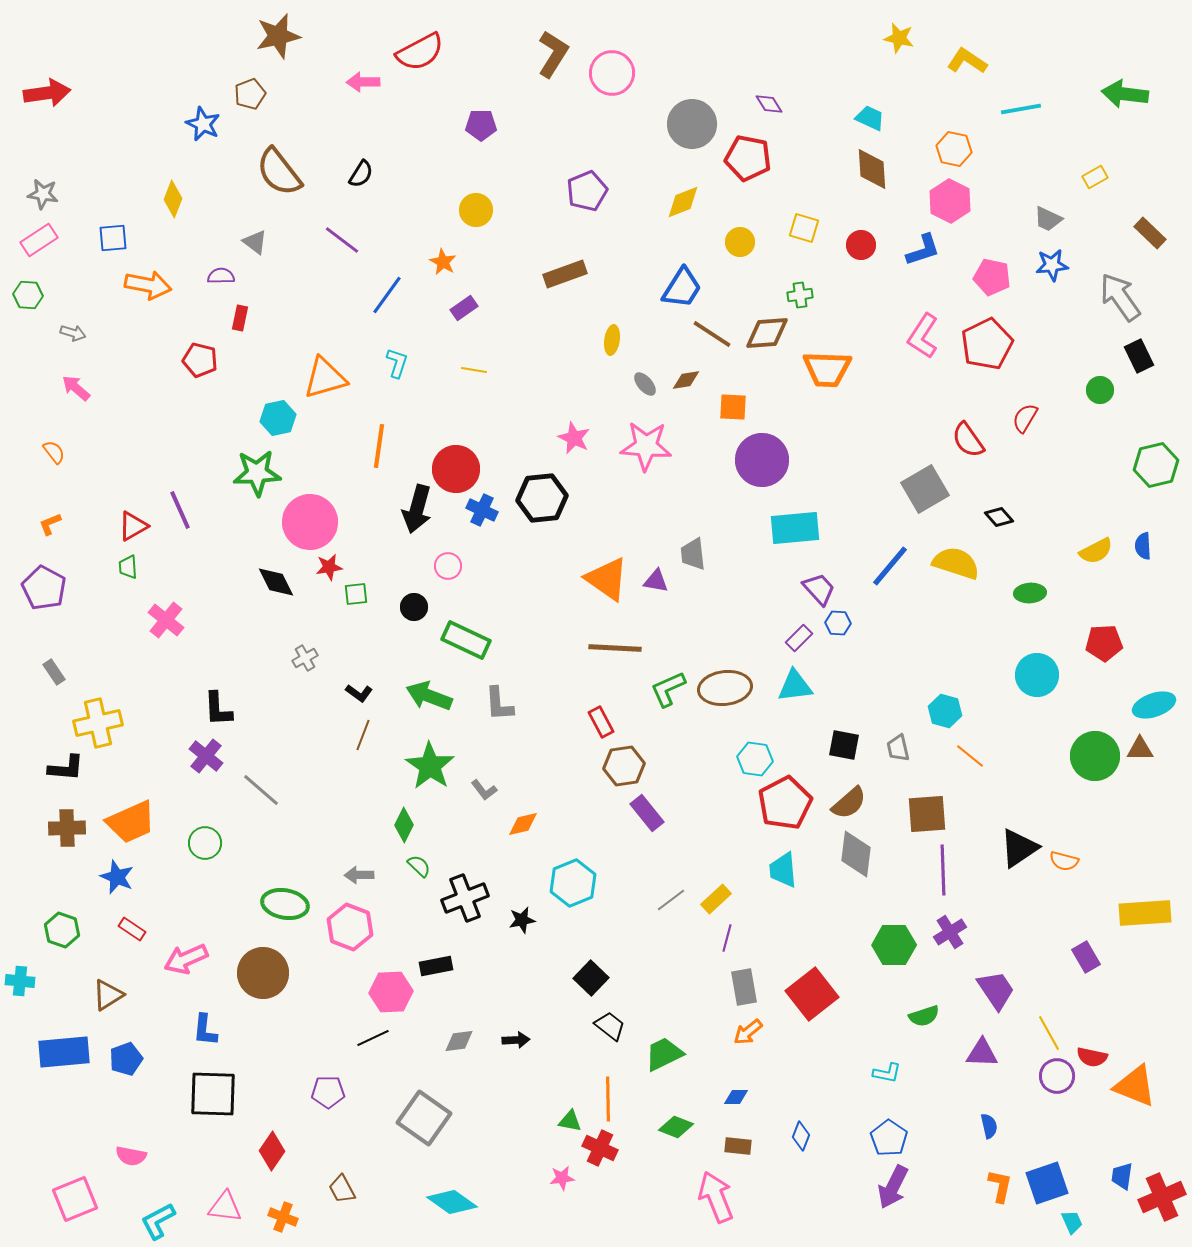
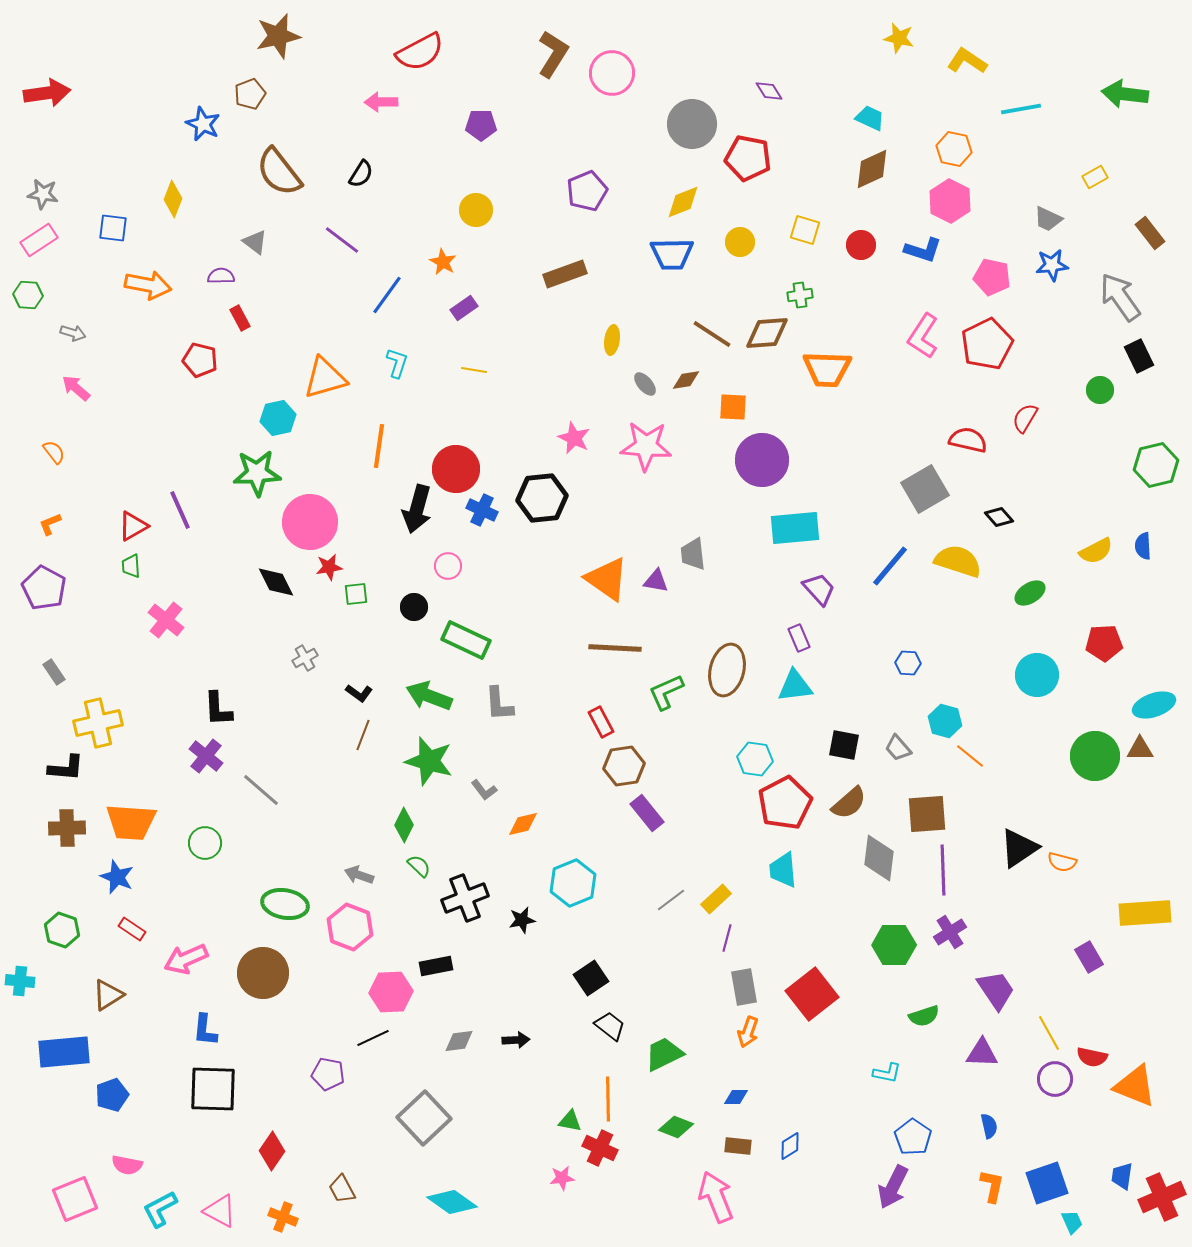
pink arrow at (363, 82): moved 18 px right, 20 px down
purple diamond at (769, 104): moved 13 px up
brown diamond at (872, 169): rotated 69 degrees clockwise
yellow square at (804, 228): moved 1 px right, 2 px down
brown rectangle at (1150, 233): rotated 8 degrees clockwise
blue square at (113, 238): moved 10 px up; rotated 12 degrees clockwise
blue L-shape at (923, 250): rotated 36 degrees clockwise
blue trapezoid at (682, 288): moved 10 px left, 34 px up; rotated 57 degrees clockwise
red rectangle at (240, 318): rotated 40 degrees counterclockwise
red semicircle at (968, 440): rotated 138 degrees clockwise
yellow semicircle at (956, 563): moved 2 px right, 2 px up
green trapezoid at (128, 567): moved 3 px right, 1 px up
green ellipse at (1030, 593): rotated 28 degrees counterclockwise
blue hexagon at (838, 623): moved 70 px right, 40 px down
purple rectangle at (799, 638): rotated 68 degrees counterclockwise
brown ellipse at (725, 688): moved 2 px right, 18 px up; rotated 69 degrees counterclockwise
green L-shape at (668, 689): moved 2 px left, 3 px down
cyan hexagon at (945, 711): moved 10 px down
gray trapezoid at (898, 748): rotated 28 degrees counterclockwise
green star at (430, 766): moved 1 px left, 5 px up; rotated 18 degrees counterclockwise
orange trapezoid at (131, 822): rotated 28 degrees clockwise
gray diamond at (856, 854): moved 23 px right, 4 px down
orange semicircle at (1064, 861): moved 2 px left, 1 px down
gray arrow at (359, 875): rotated 20 degrees clockwise
purple rectangle at (1086, 957): moved 3 px right
black square at (591, 978): rotated 12 degrees clockwise
orange arrow at (748, 1032): rotated 32 degrees counterclockwise
blue pentagon at (126, 1059): moved 14 px left, 36 px down
purple circle at (1057, 1076): moved 2 px left, 3 px down
purple pentagon at (328, 1092): moved 18 px up; rotated 12 degrees clockwise
black square at (213, 1094): moved 5 px up
gray square at (424, 1118): rotated 12 degrees clockwise
blue diamond at (801, 1136): moved 11 px left, 10 px down; rotated 36 degrees clockwise
blue pentagon at (889, 1138): moved 24 px right, 1 px up
pink semicircle at (131, 1156): moved 4 px left, 9 px down
orange L-shape at (1000, 1186): moved 8 px left
pink triangle at (225, 1207): moved 5 px left, 4 px down; rotated 21 degrees clockwise
cyan L-shape at (158, 1221): moved 2 px right, 12 px up
